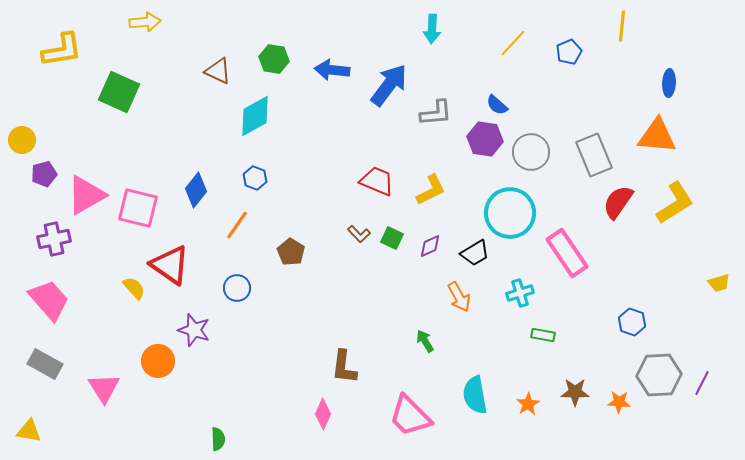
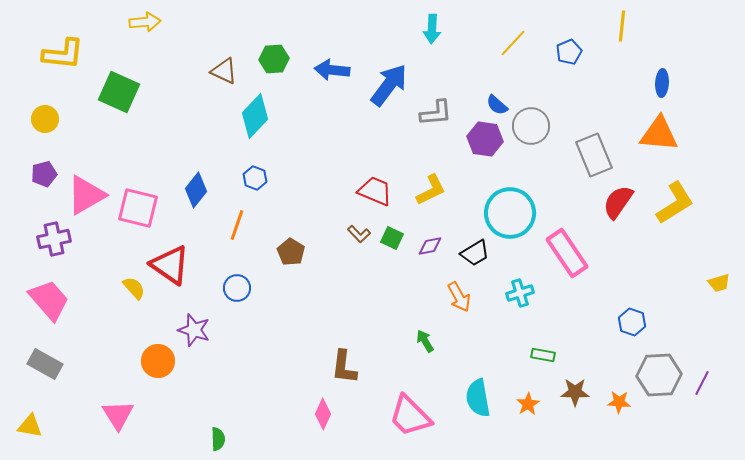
yellow L-shape at (62, 50): moved 1 px right, 4 px down; rotated 15 degrees clockwise
green hexagon at (274, 59): rotated 12 degrees counterclockwise
brown triangle at (218, 71): moved 6 px right
blue ellipse at (669, 83): moved 7 px left
cyan diamond at (255, 116): rotated 18 degrees counterclockwise
orange triangle at (657, 136): moved 2 px right, 2 px up
yellow circle at (22, 140): moved 23 px right, 21 px up
gray circle at (531, 152): moved 26 px up
red trapezoid at (377, 181): moved 2 px left, 10 px down
orange line at (237, 225): rotated 16 degrees counterclockwise
purple diamond at (430, 246): rotated 15 degrees clockwise
green rectangle at (543, 335): moved 20 px down
pink triangle at (104, 388): moved 14 px right, 27 px down
cyan semicircle at (475, 395): moved 3 px right, 3 px down
yellow triangle at (29, 431): moved 1 px right, 5 px up
